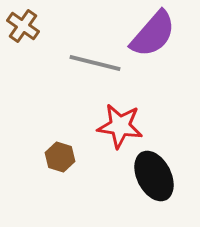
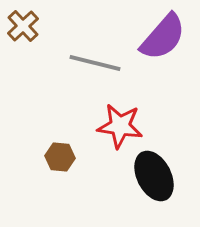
brown cross: rotated 12 degrees clockwise
purple semicircle: moved 10 px right, 3 px down
brown hexagon: rotated 12 degrees counterclockwise
